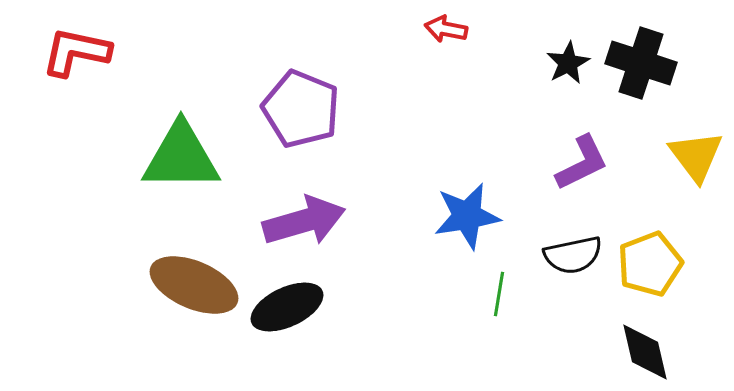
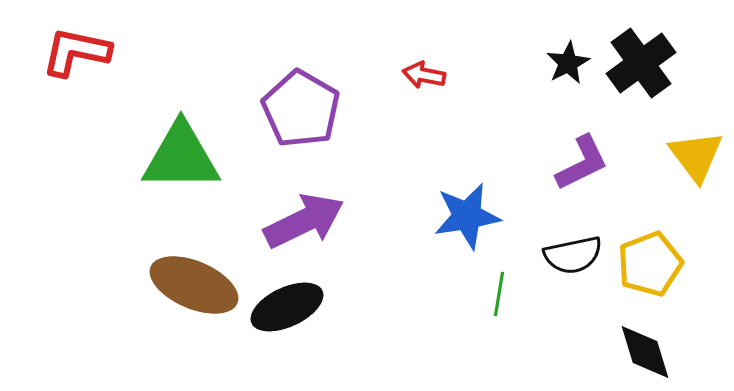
red arrow: moved 22 px left, 46 px down
black cross: rotated 36 degrees clockwise
purple pentagon: rotated 8 degrees clockwise
purple arrow: rotated 10 degrees counterclockwise
black diamond: rotated 4 degrees counterclockwise
